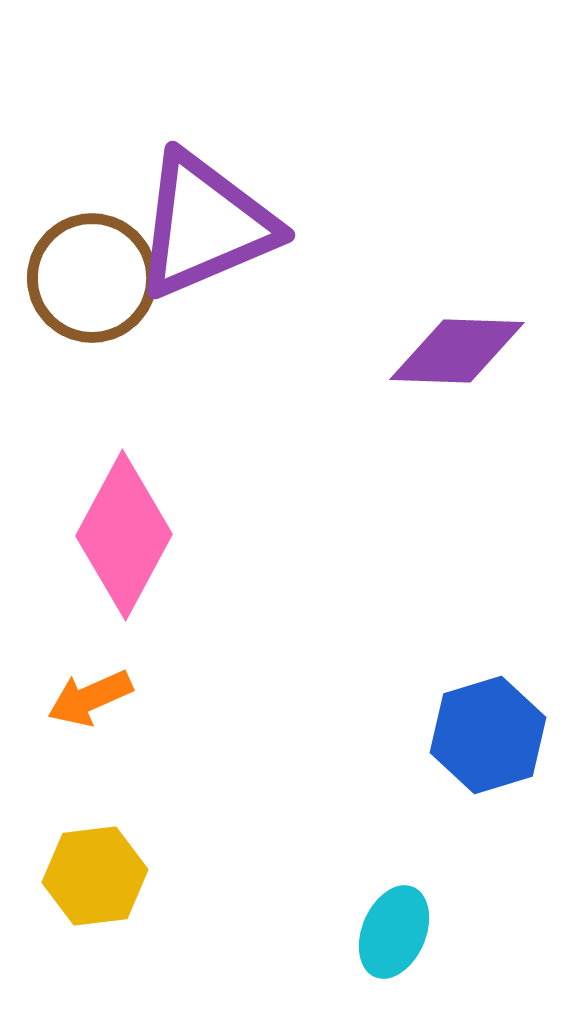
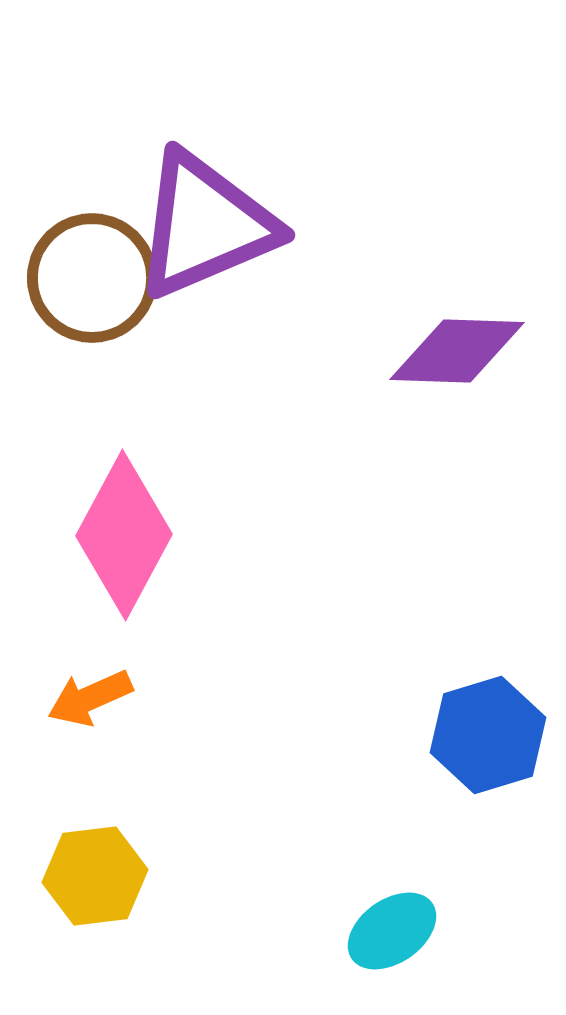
cyan ellipse: moved 2 px left, 1 px up; rotated 32 degrees clockwise
